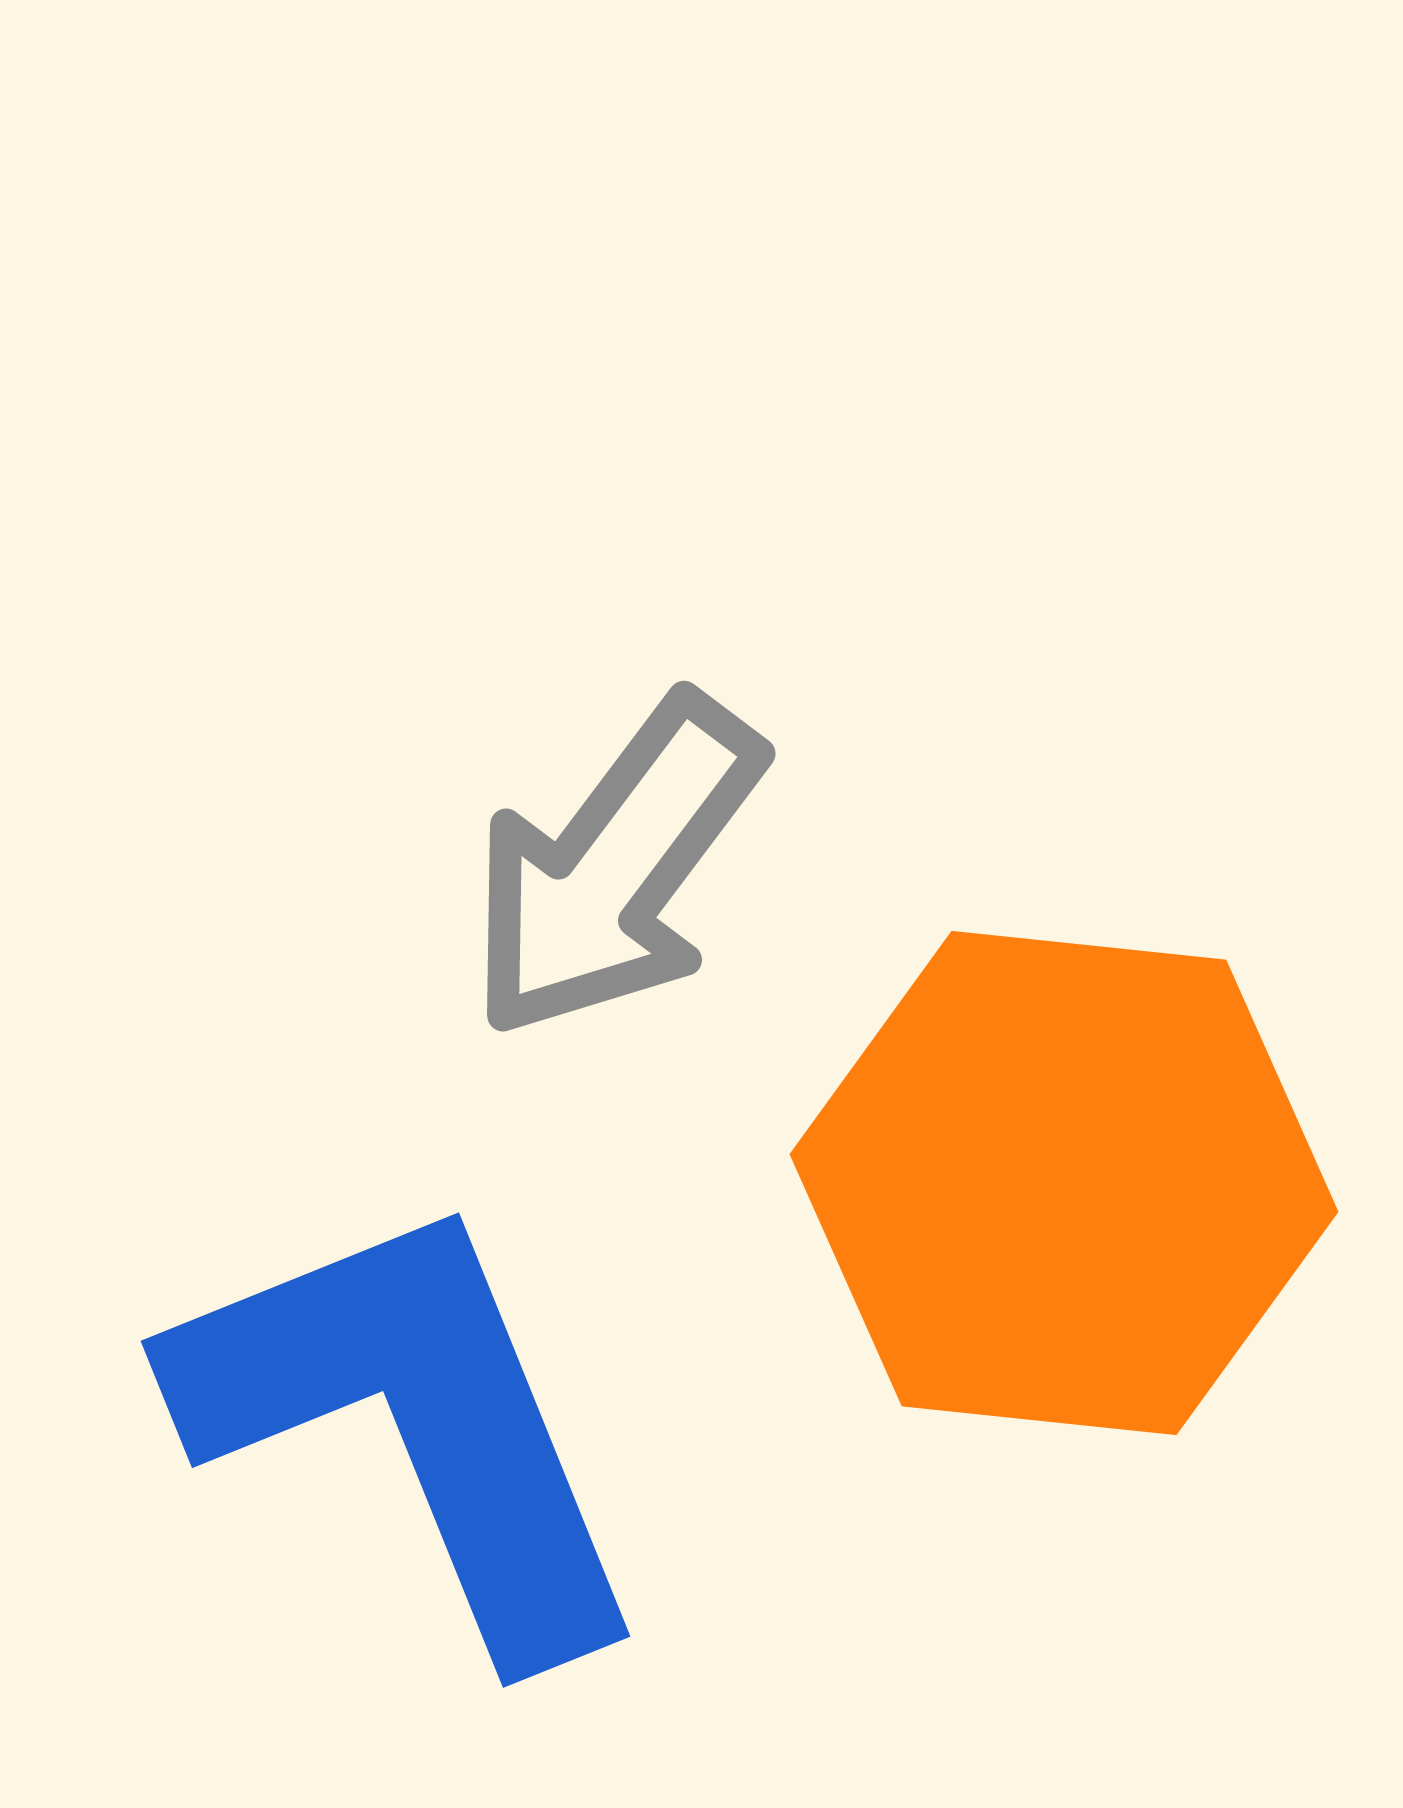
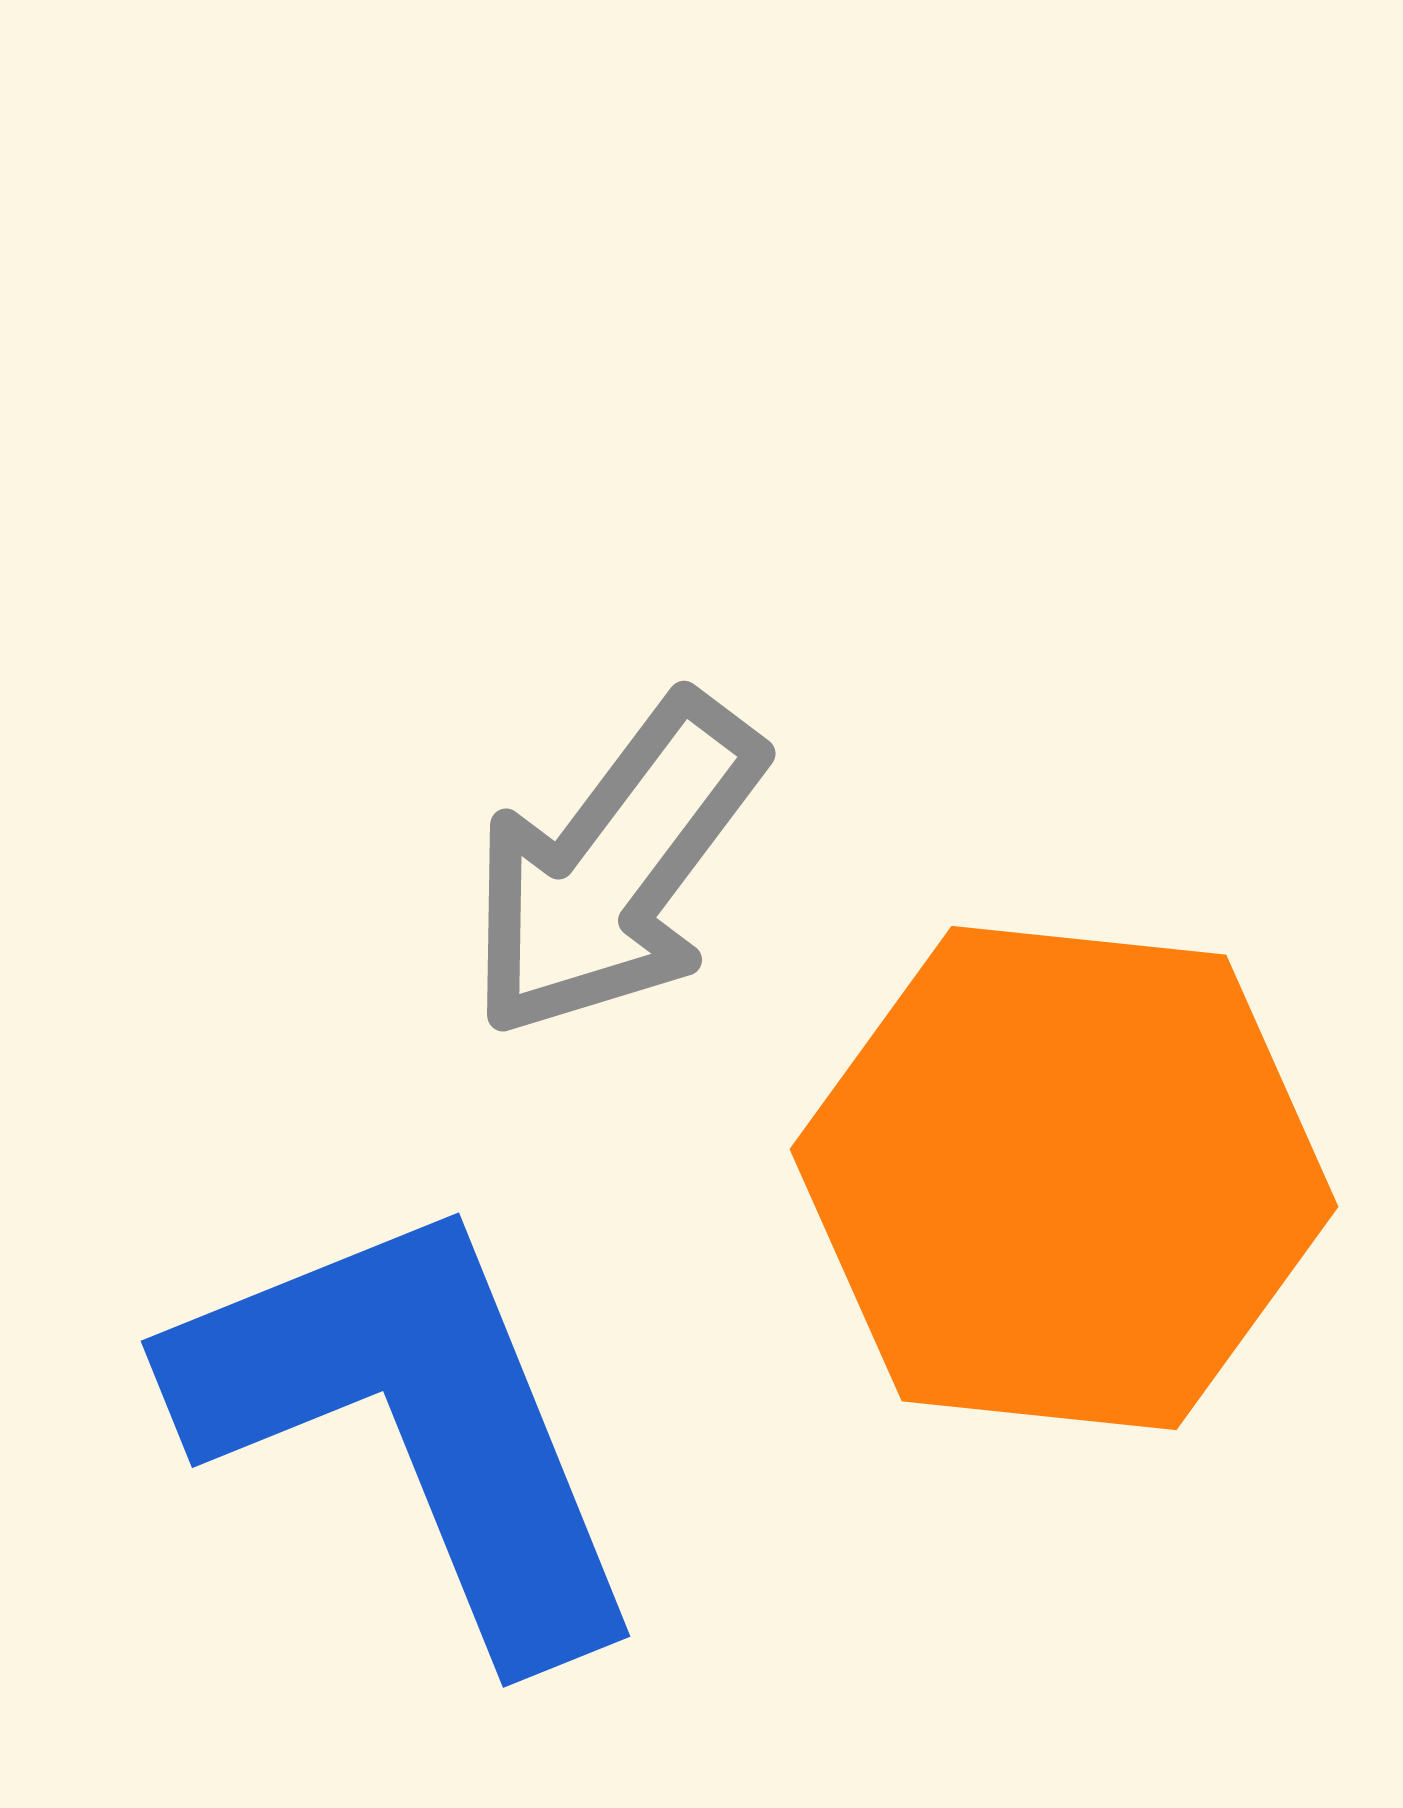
orange hexagon: moved 5 px up
